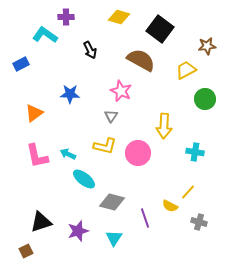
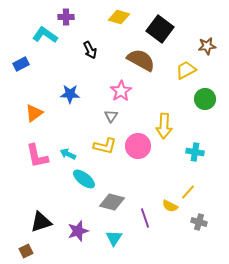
pink star: rotated 15 degrees clockwise
pink circle: moved 7 px up
